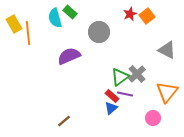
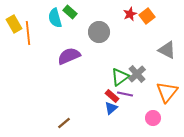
brown line: moved 2 px down
